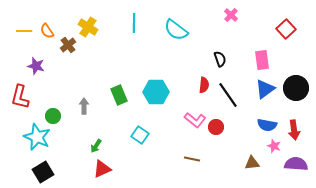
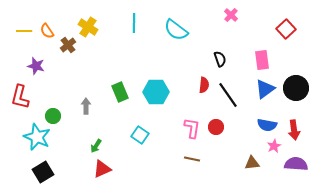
green rectangle: moved 1 px right, 3 px up
gray arrow: moved 2 px right
pink L-shape: moved 3 px left, 8 px down; rotated 120 degrees counterclockwise
pink star: rotated 24 degrees clockwise
